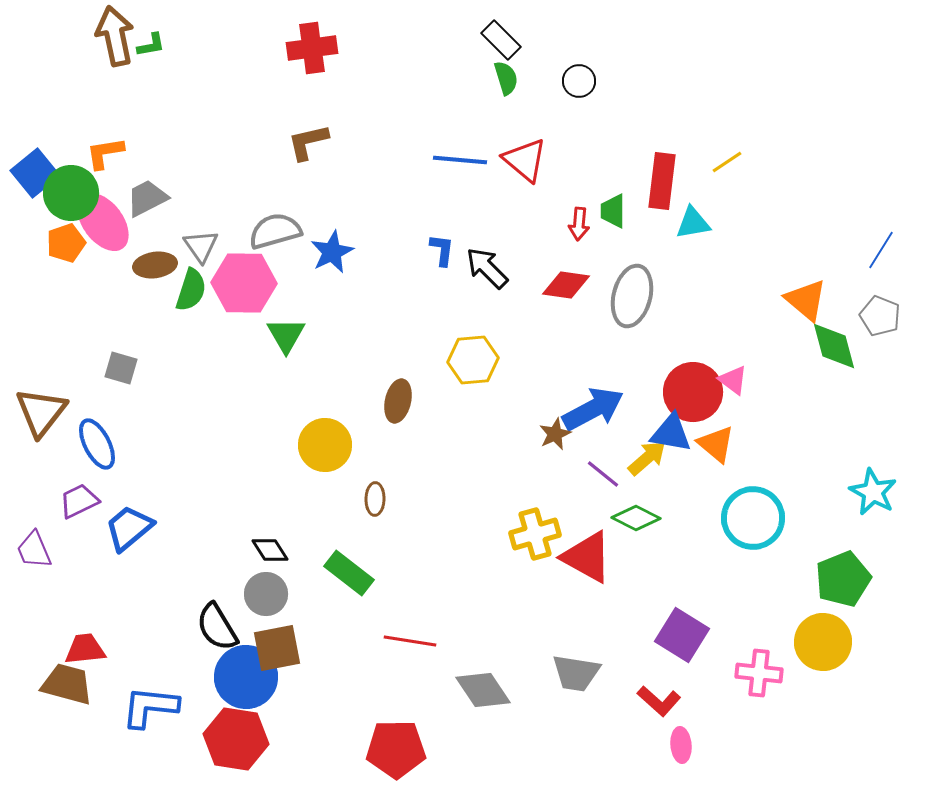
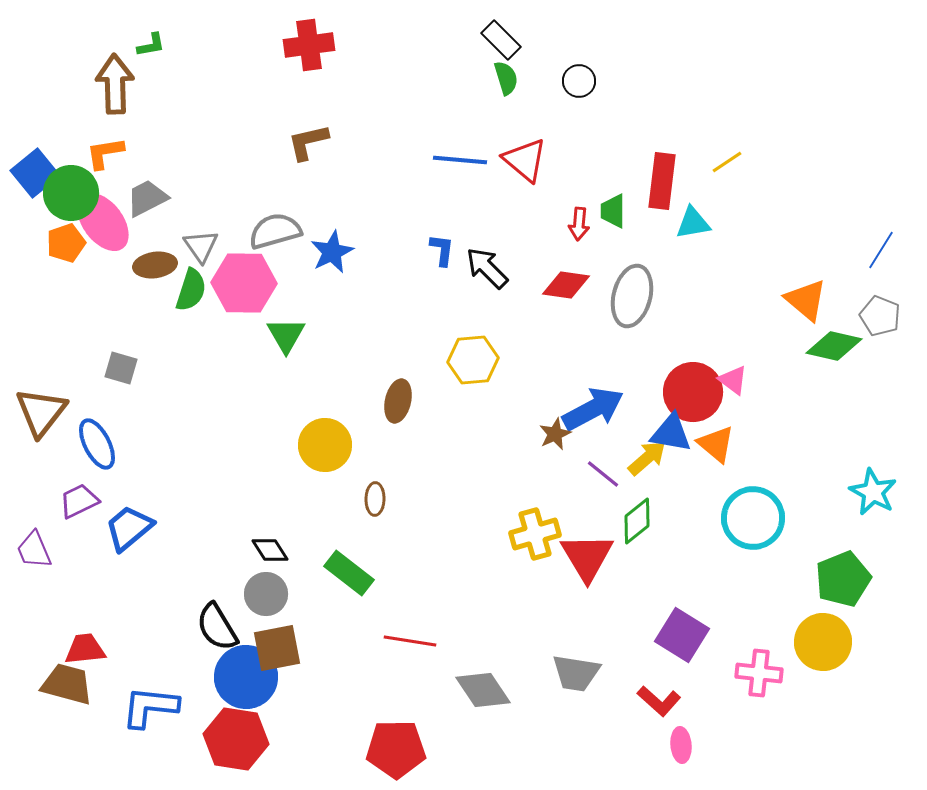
brown arrow at (115, 36): moved 48 px down; rotated 10 degrees clockwise
red cross at (312, 48): moved 3 px left, 3 px up
green diamond at (834, 346): rotated 62 degrees counterclockwise
green diamond at (636, 518): moved 1 px right, 3 px down; rotated 66 degrees counterclockwise
red triangle at (587, 557): rotated 30 degrees clockwise
